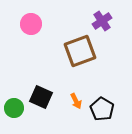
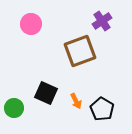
black square: moved 5 px right, 4 px up
